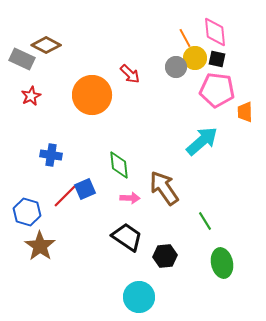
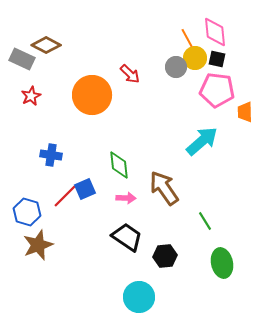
orange line: moved 2 px right
pink arrow: moved 4 px left
brown star: moved 2 px left, 1 px up; rotated 16 degrees clockwise
